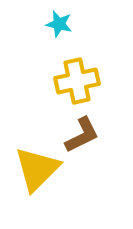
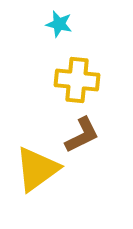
yellow cross: moved 1 px up; rotated 18 degrees clockwise
yellow triangle: rotated 9 degrees clockwise
